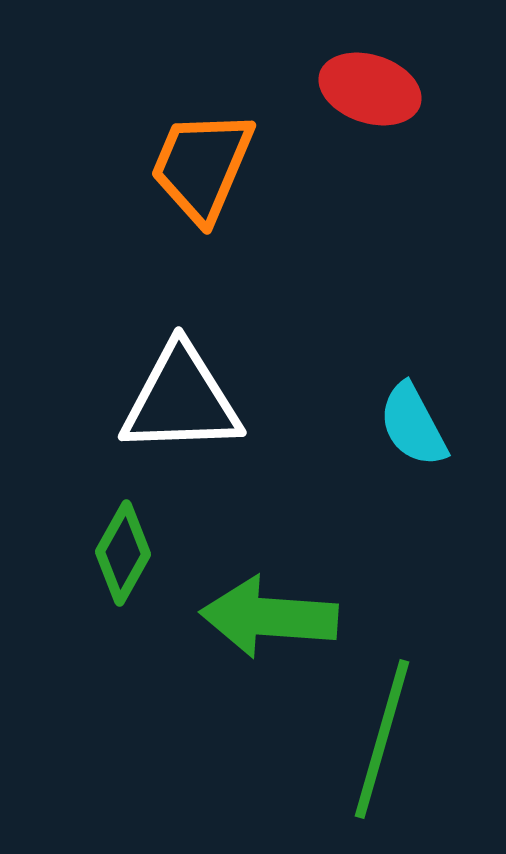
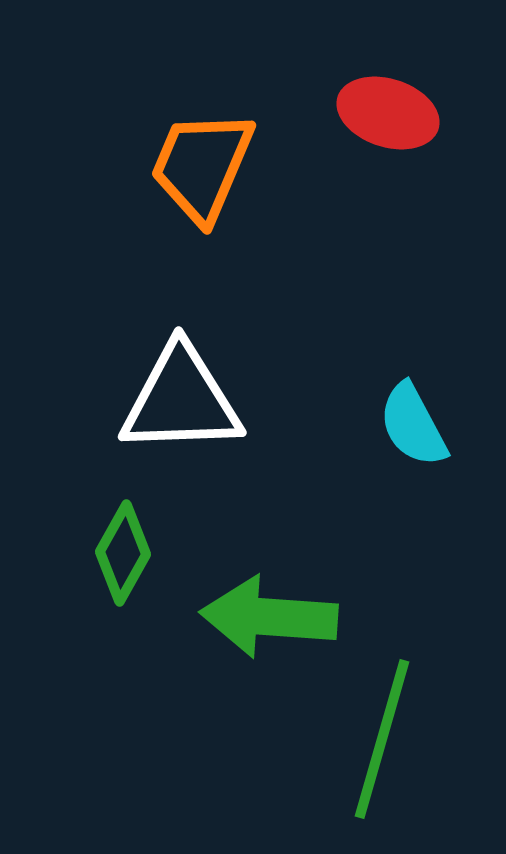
red ellipse: moved 18 px right, 24 px down
